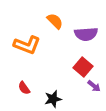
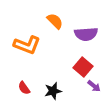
black star: moved 8 px up
